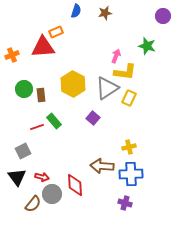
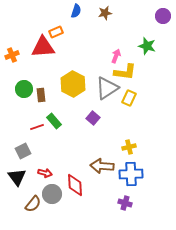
red arrow: moved 3 px right, 4 px up
